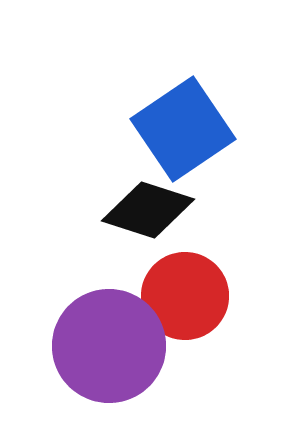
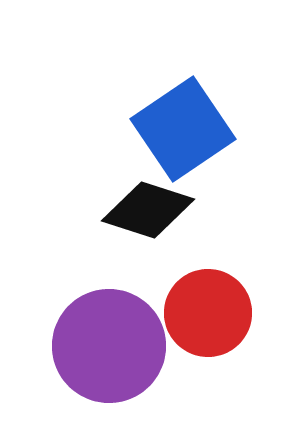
red circle: moved 23 px right, 17 px down
